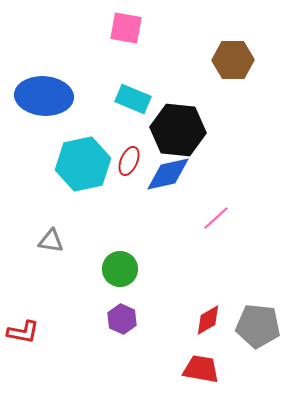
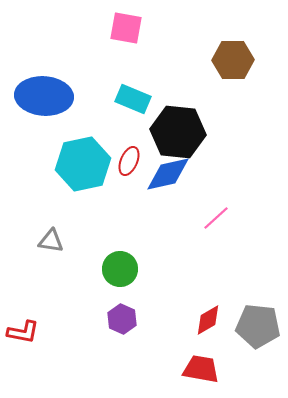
black hexagon: moved 2 px down
